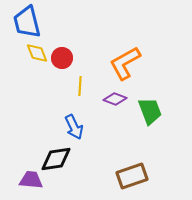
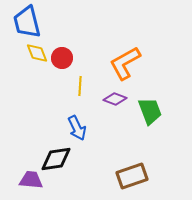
blue arrow: moved 3 px right, 1 px down
